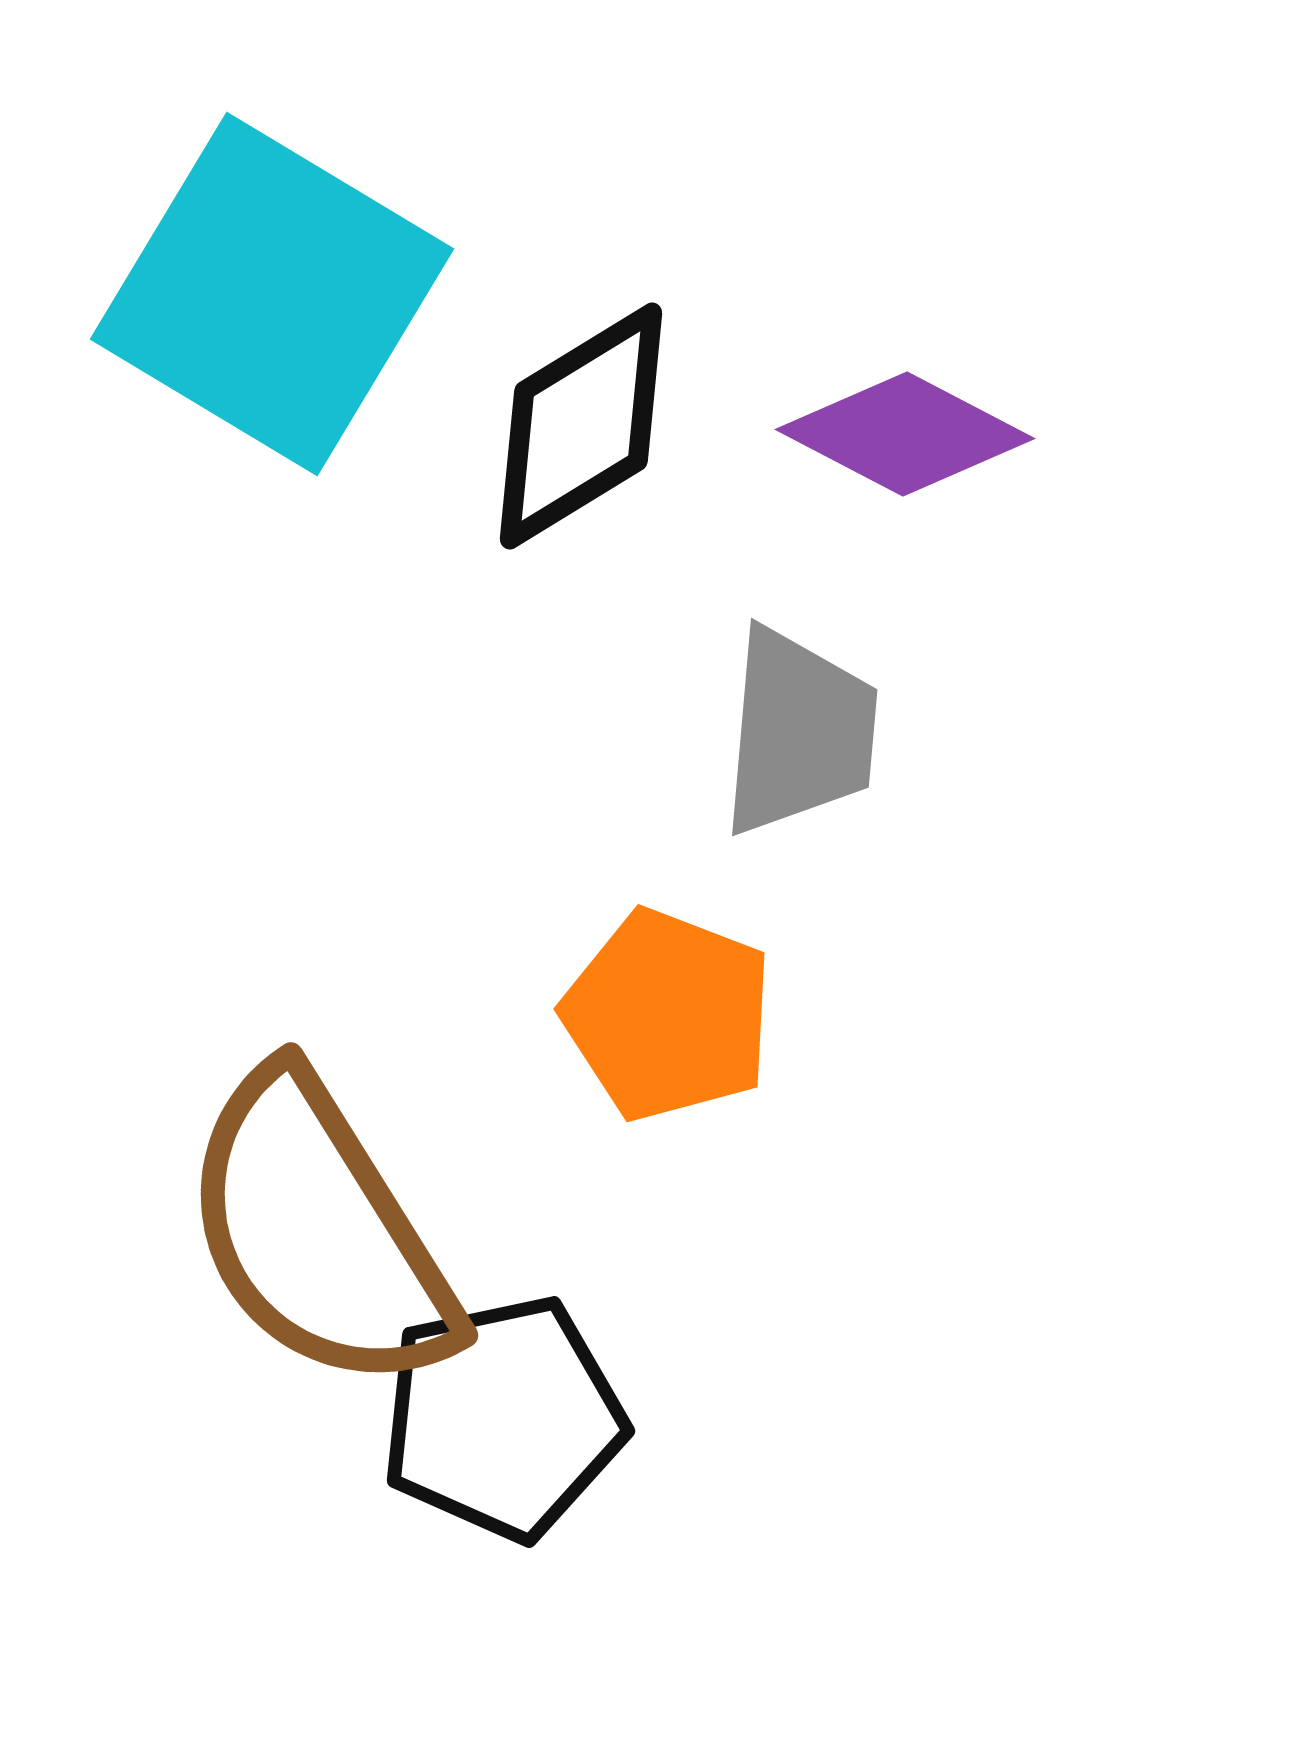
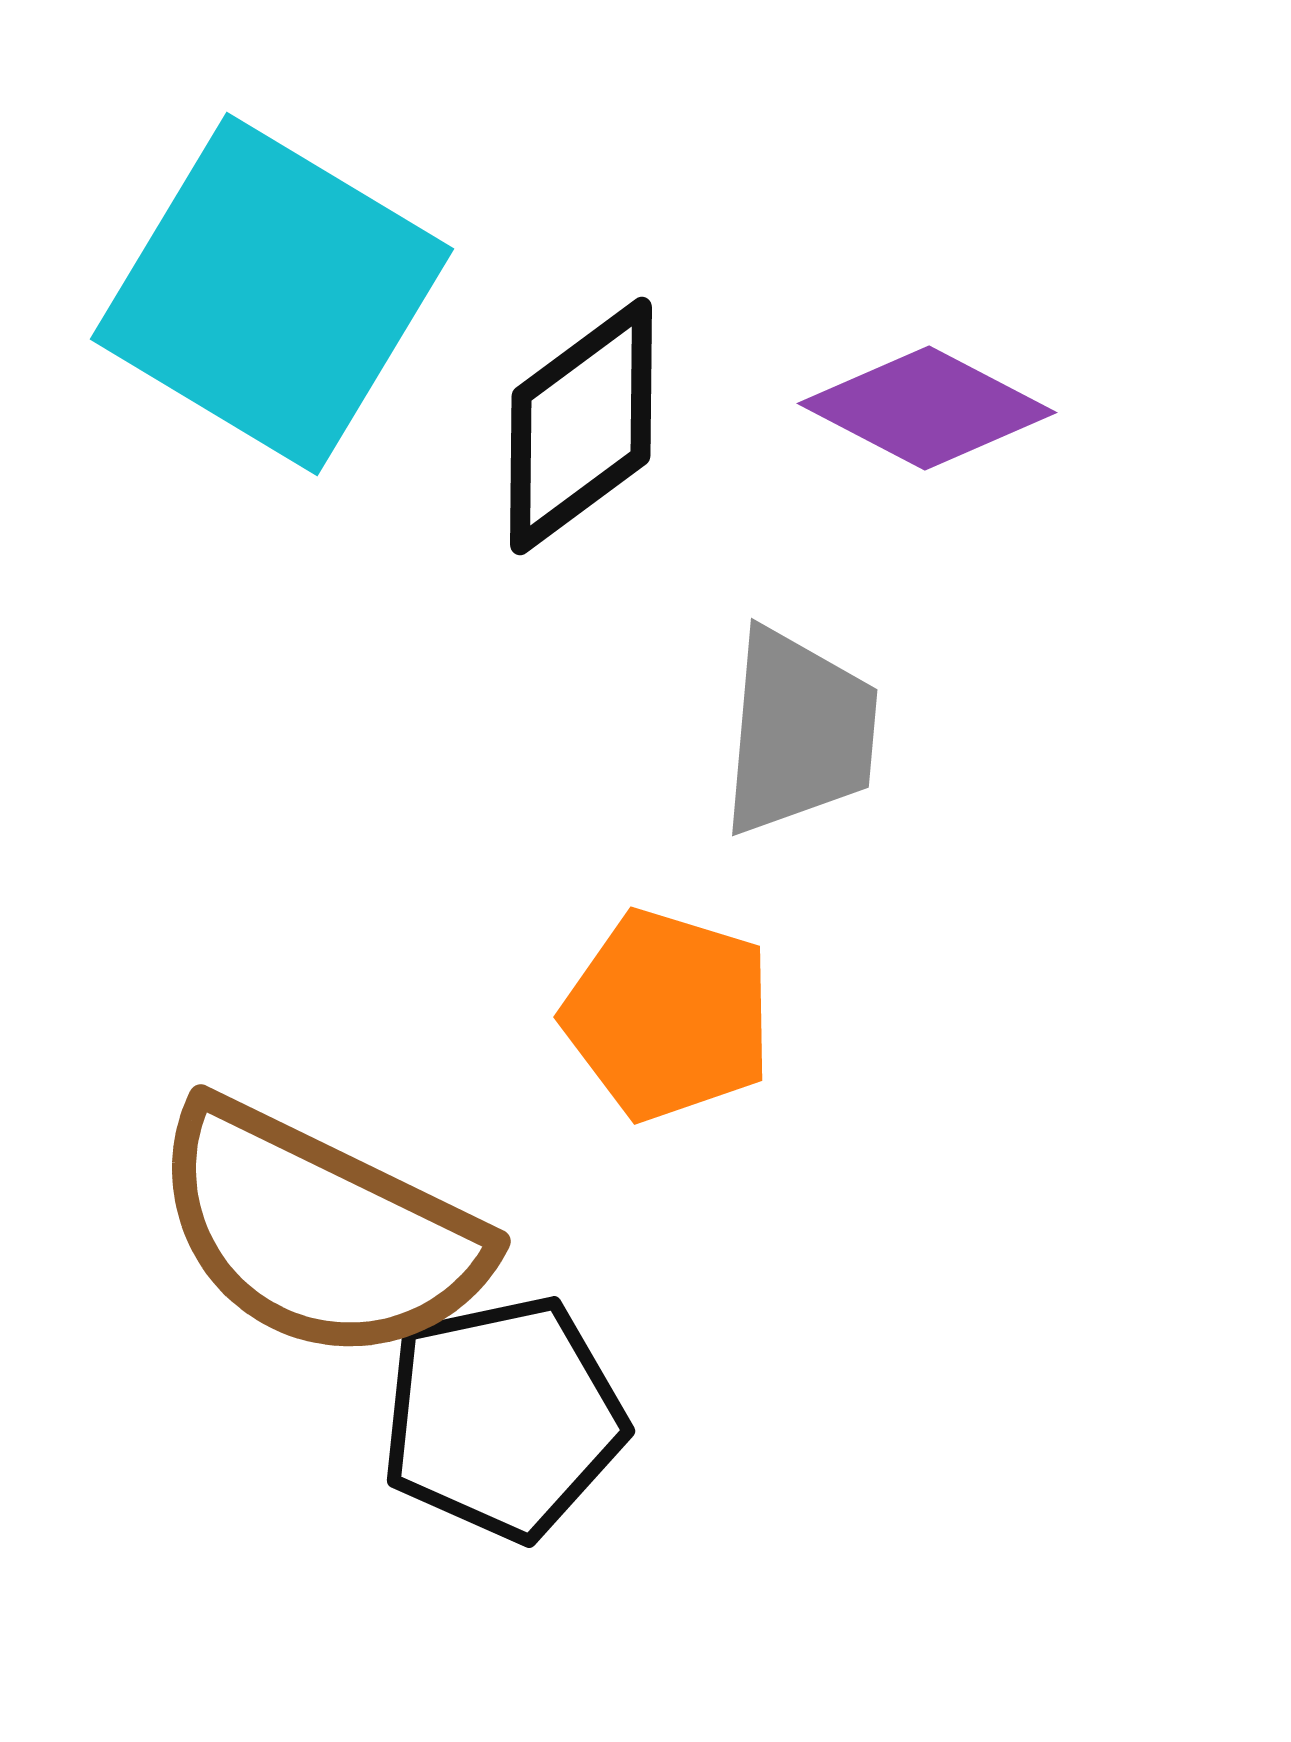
black diamond: rotated 5 degrees counterclockwise
purple diamond: moved 22 px right, 26 px up
orange pentagon: rotated 4 degrees counterclockwise
brown semicircle: rotated 32 degrees counterclockwise
